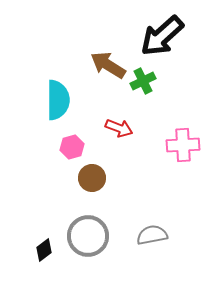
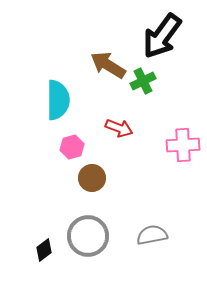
black arrow: rotated 12 degrees counterclockwise
